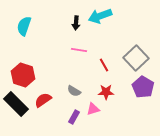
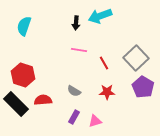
red line: moved 2 px up
red star: moved 1 px right
red semicircle: rotated 30 degrees clockwise
pink triangle: moved 2 px right, 12 px down
